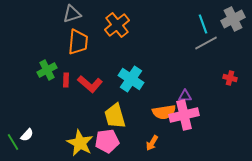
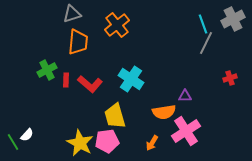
gray line: rotated 35 degrees counterclockwise
red cross: rotated 32 degrees counterclockwise
pink cross: moved 2 px right, 16 px down; rotated 20 degrees counterclockwise
